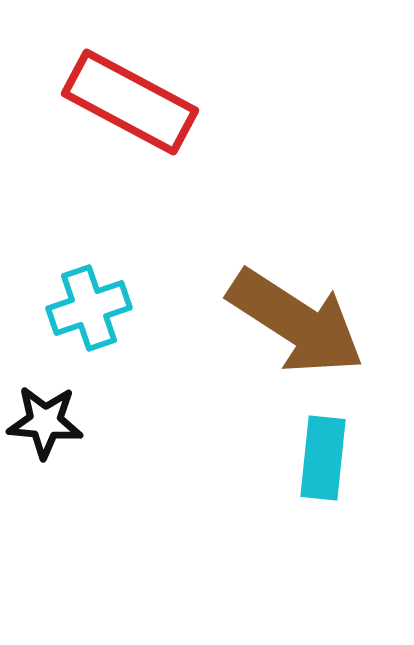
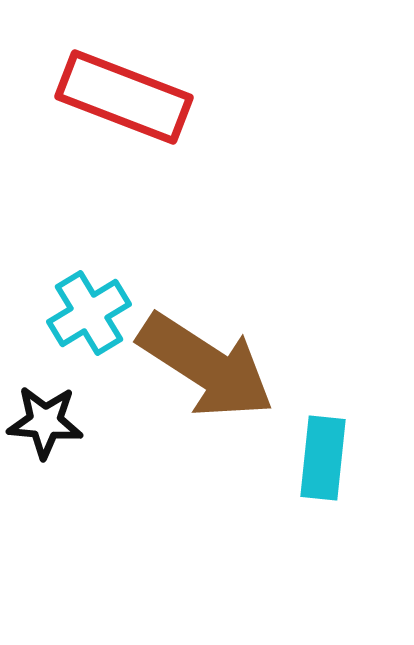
red rectangle: moved 6 px left, 5 px up; rotated 7 degrees counterclockwise
cyan cross: moved 5 px down; rotated 12 degrees counterclockwise
brown arrow: moved 90 px left, 44 px down
